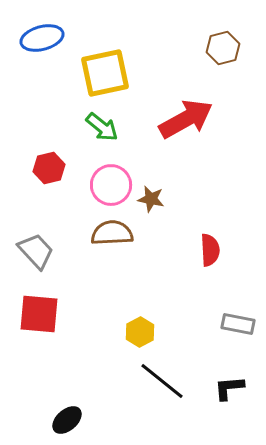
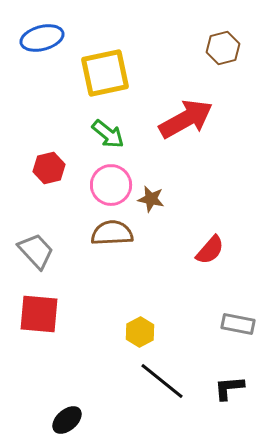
green arrow: moved 6 px right, 7 px down
red semicircle: rotated 44 degrees clockwise
